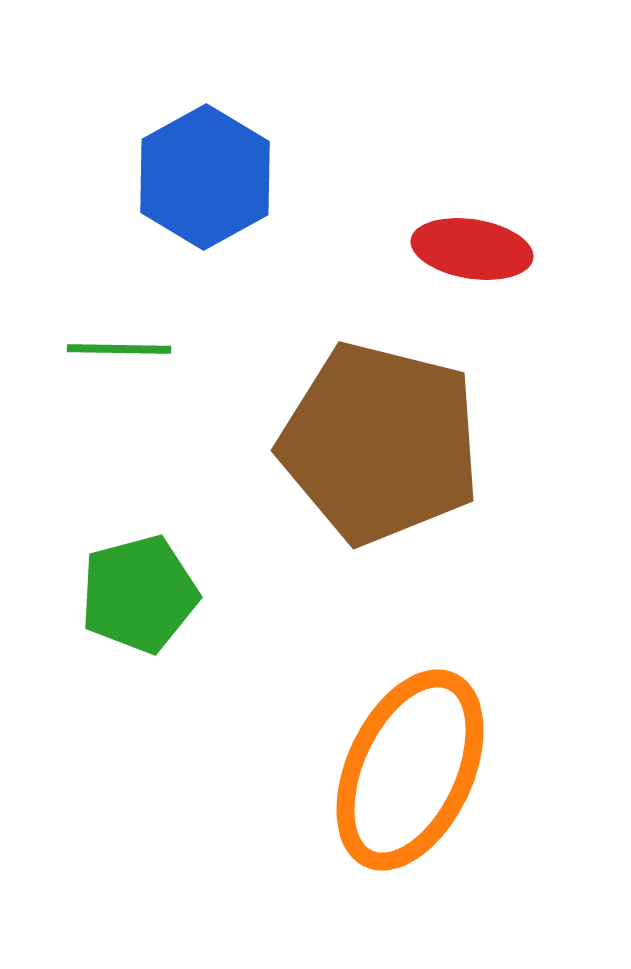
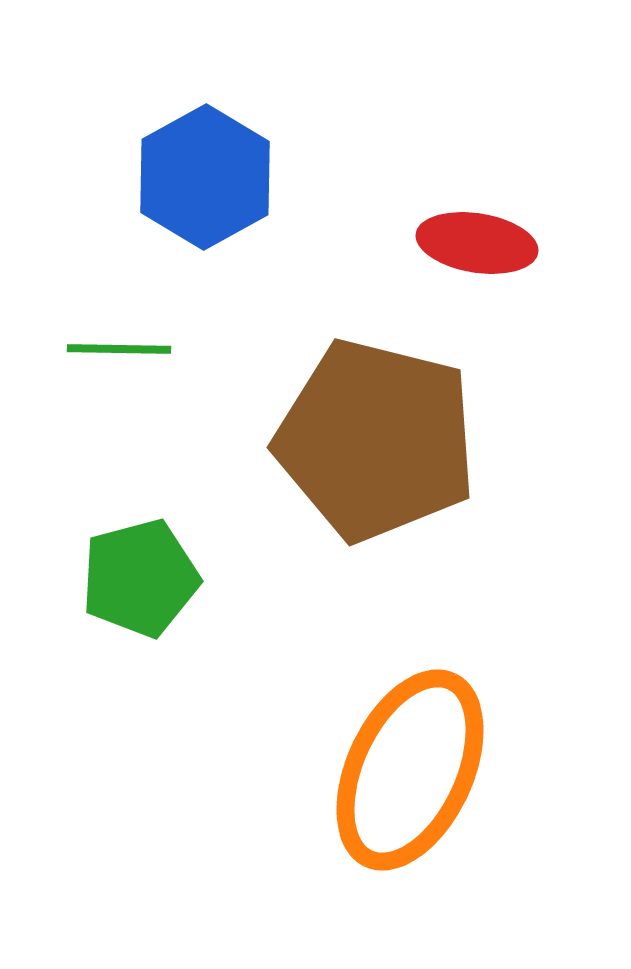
red ellipse: moved 5 px right, 6 px up
brown pentagon: moved 4 px left, 3 px up
green pentagon: moved 1 px right, 16 px up
